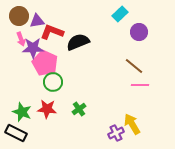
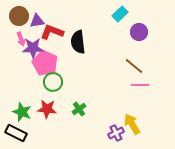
black semicircle: rotated 75 degrees counterclockwise
